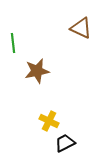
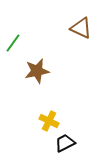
green line: rotated 42 degrees clockwise
